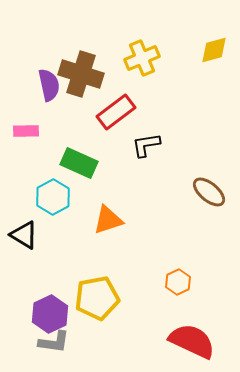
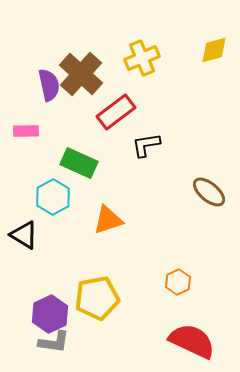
brown cross: rotated 24 degrees clockwise
